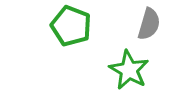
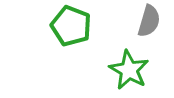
gray semicircle: moved 3 px up
